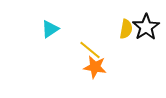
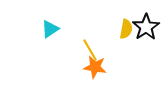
yellow line: rotated 20 degrees clockwise
